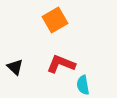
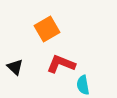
orange square: moved 8 px left, 9 px down
